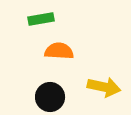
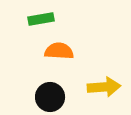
yellow arrow: rotated 16 degrees counterclockwise
